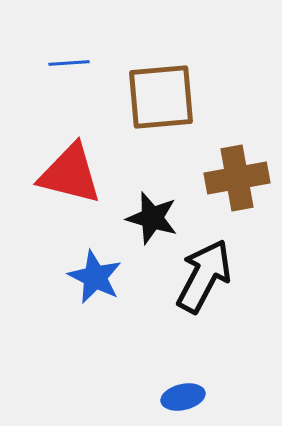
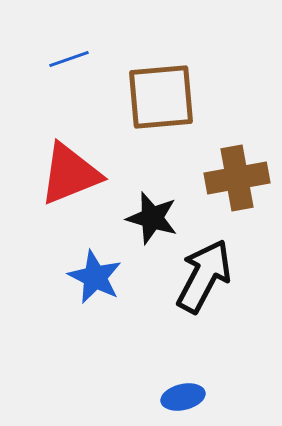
blue line: moved 4 px up; rotated 15 degrees counterclockwise
red triangle: rotated 36 degrees counterclockwise
